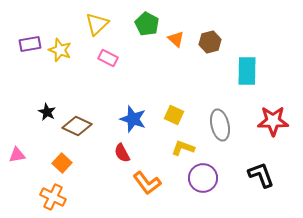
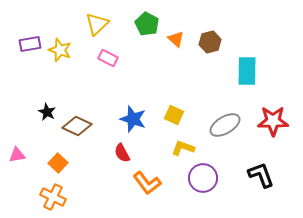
gray ellipse: moved 5 px right; rotated 72 degrees clockwise
orange square: moved 4 px left
